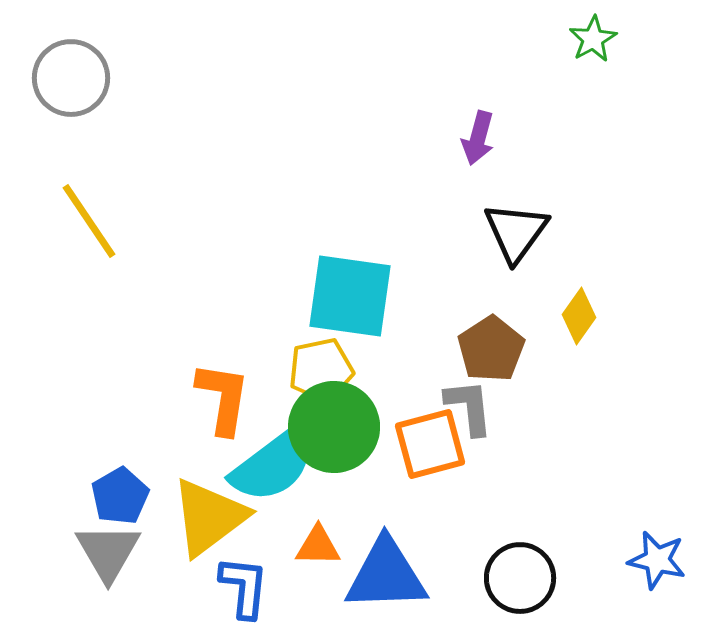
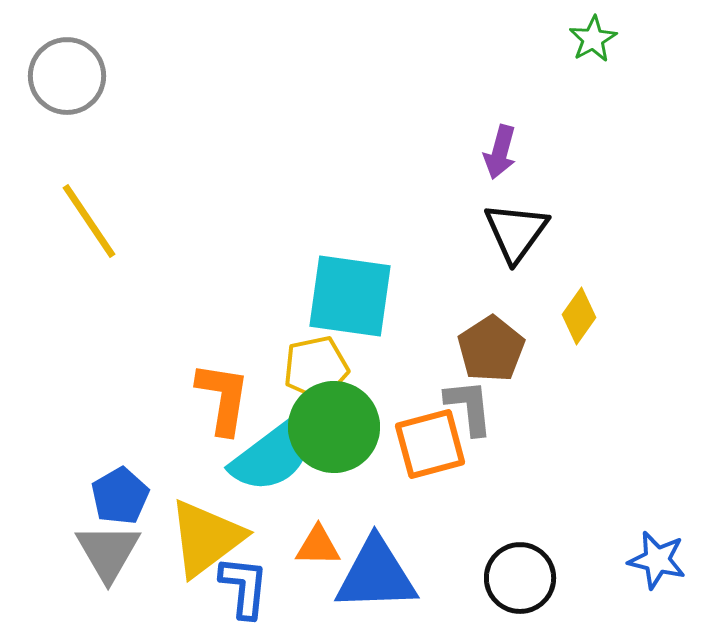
gray circle: moved 4 px left, 2 px up
purple arrow: moved 22 px right, 14 px down
yellow pentagon: moved 5 px left, 2 px up
cyan semicircle: moved 10 px up
yellow triangle: moved 3 px left, 21 px down
blue triangle: moved 10 px left
